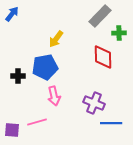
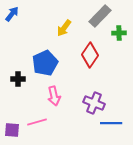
yellow arrow: moved 8 px right, 11 px up
red diamond: moved 13 px left, 2 px up; rotated 35 degrees clockwise
blue pentagon: moved 4 px up; rotated 15 degrees counterclockwise
black cross: moved 3 px down
